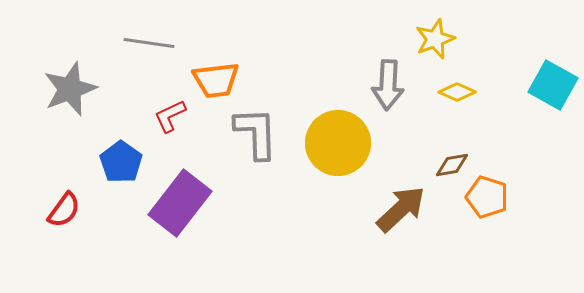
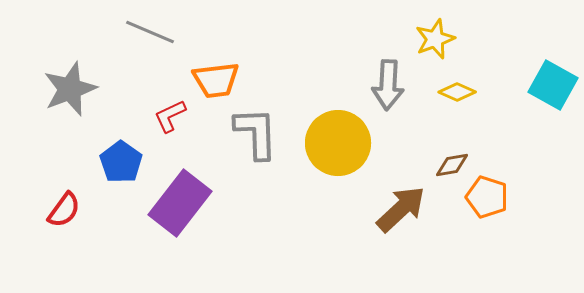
gray line: moved 1 px right, 11 px up; rotated 15 degrees clockwise
